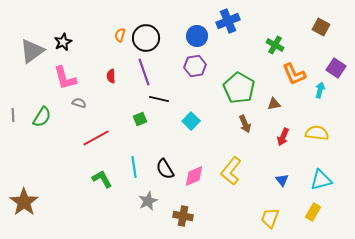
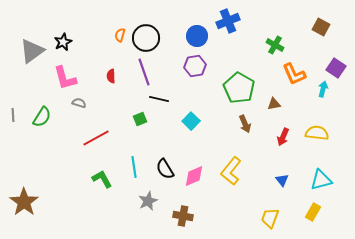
cyan arrow: moved 3 px right, 1 px up
